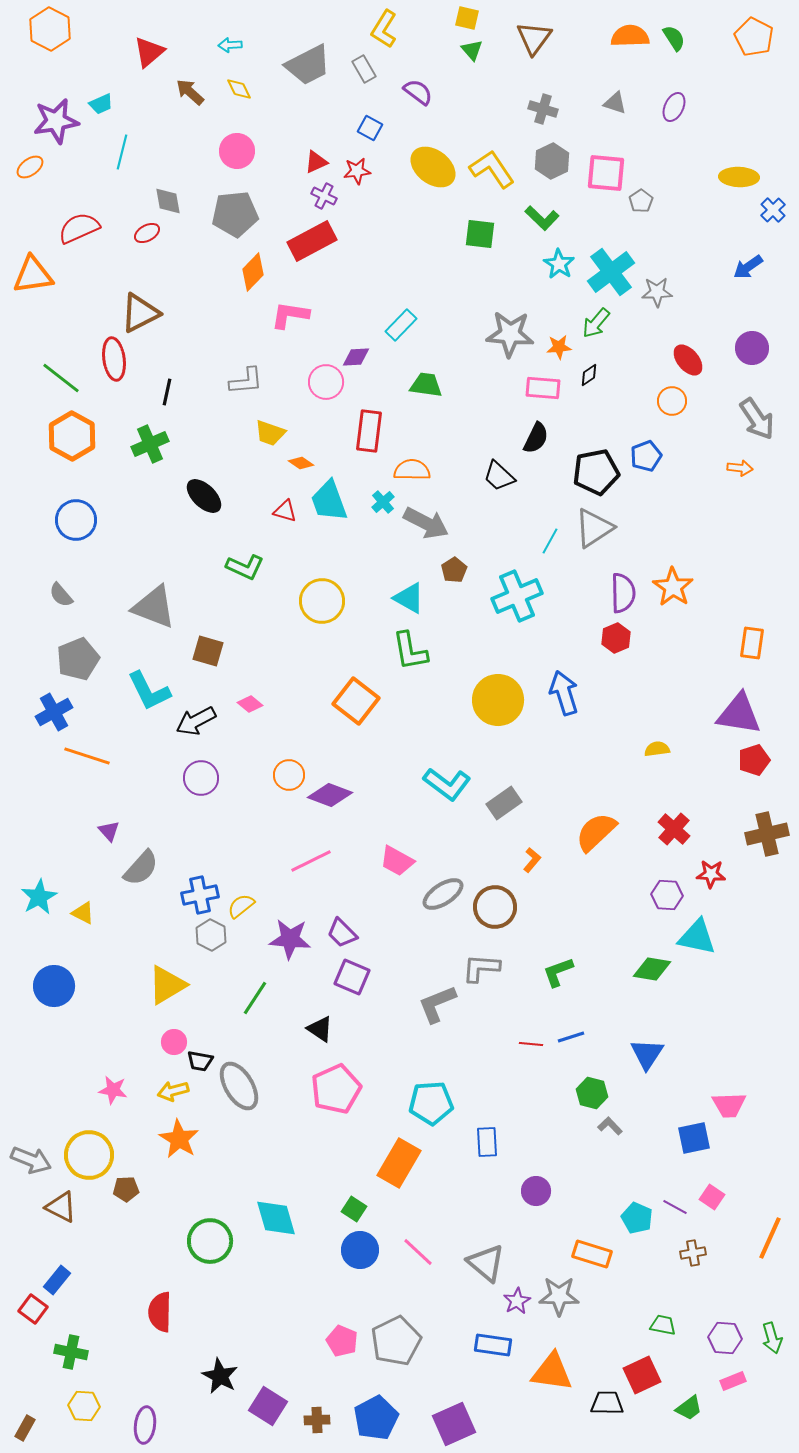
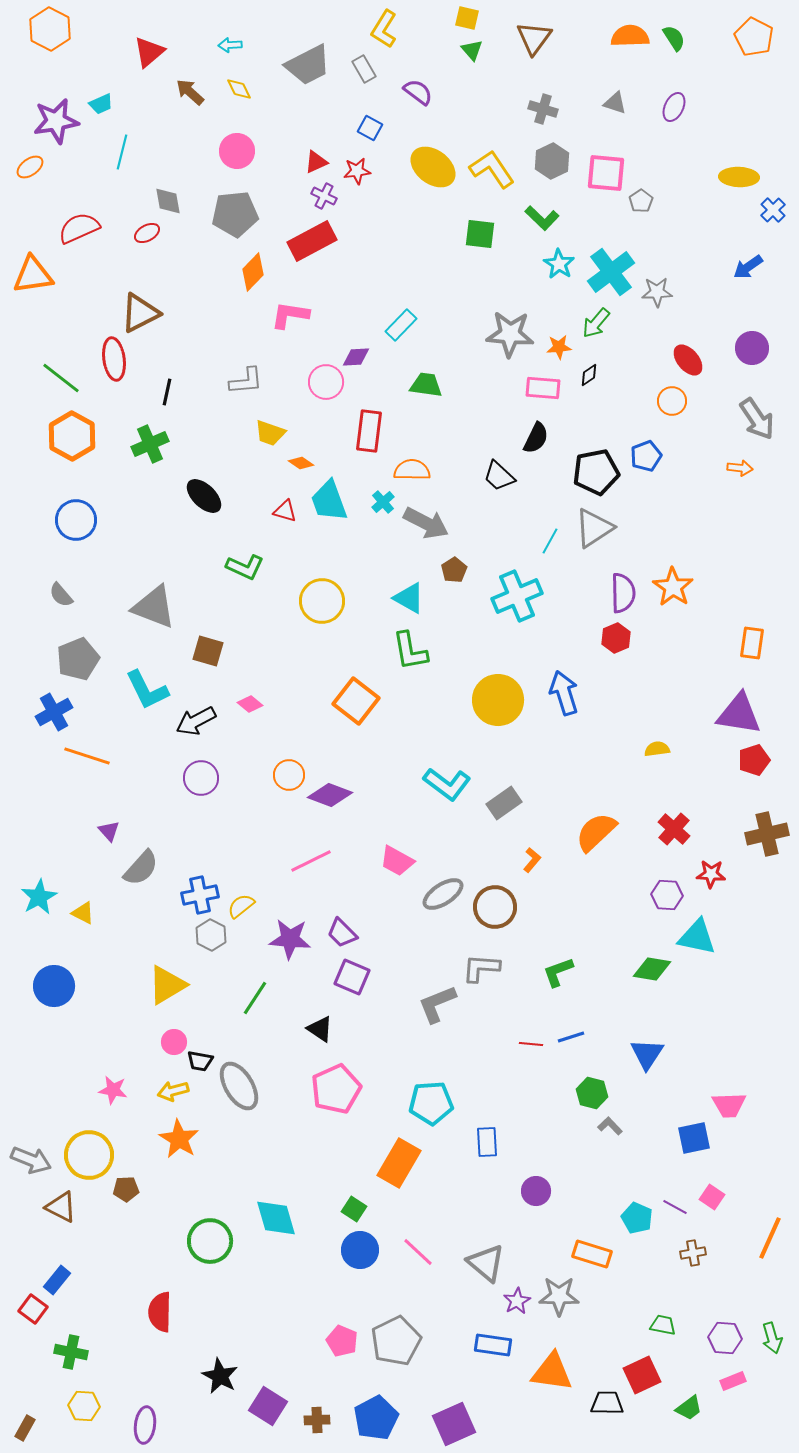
cyan L-shape at (149, 691): moved 2 px left, 1 px up
